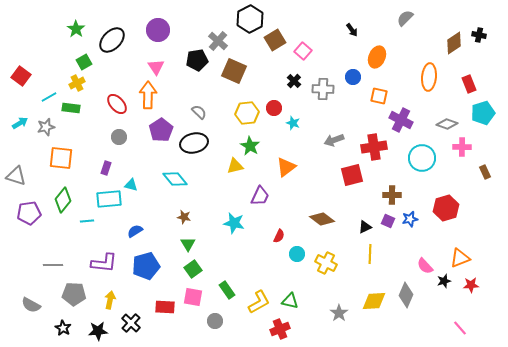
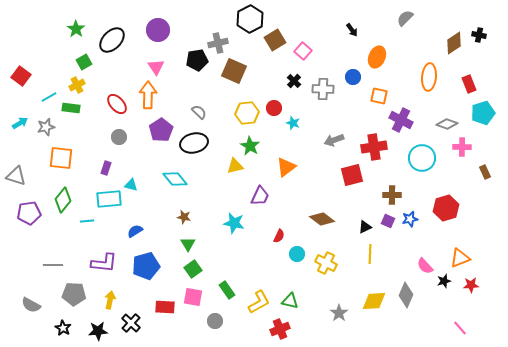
gray cross at (218, 41): moved 2 px down; rotated 36 degrees clockwise
yellow cross at (77, 83): moved 2 px down
